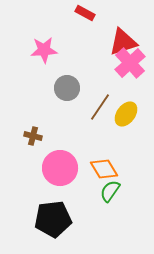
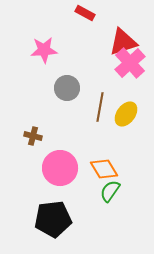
brown line: rotated 24 degrees counterclockwise
